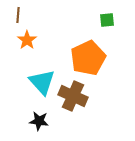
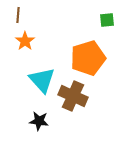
orange star: moved 2 px left, 1 px down
orange pentagon: rotated 8 degrees clockwise
cyan triangle: moved 2 px up
